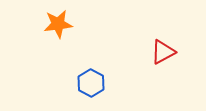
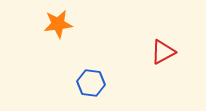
blue hexagon: rotated 20 degrees counterclockwise
